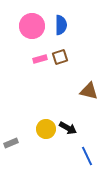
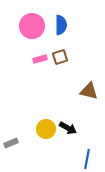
blue line: moved 3 px down; rotated 36 degrees clockwise
